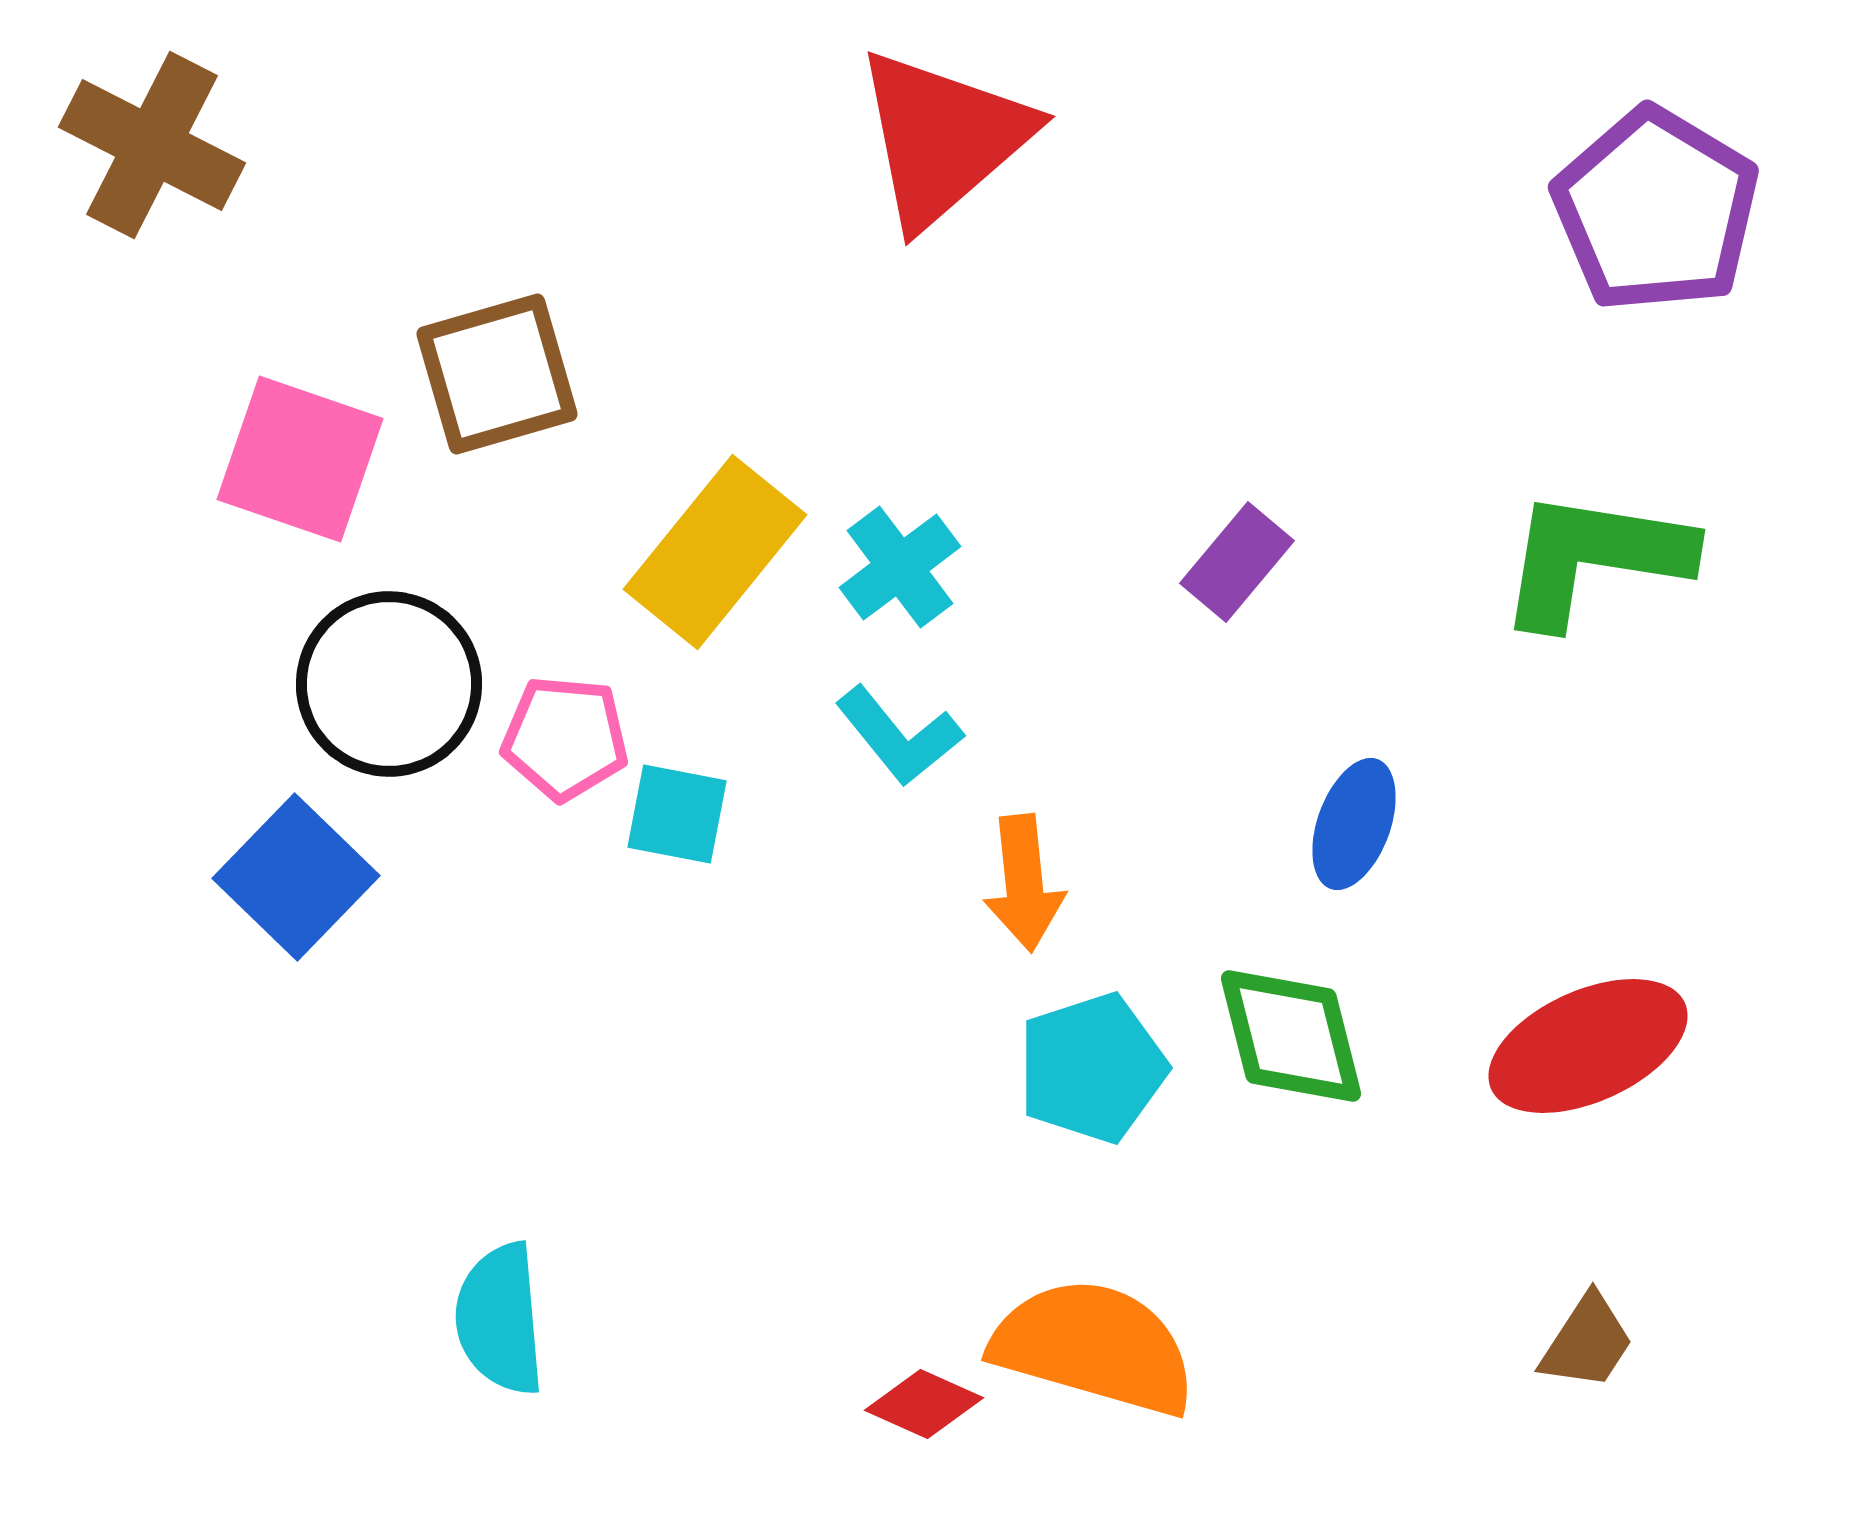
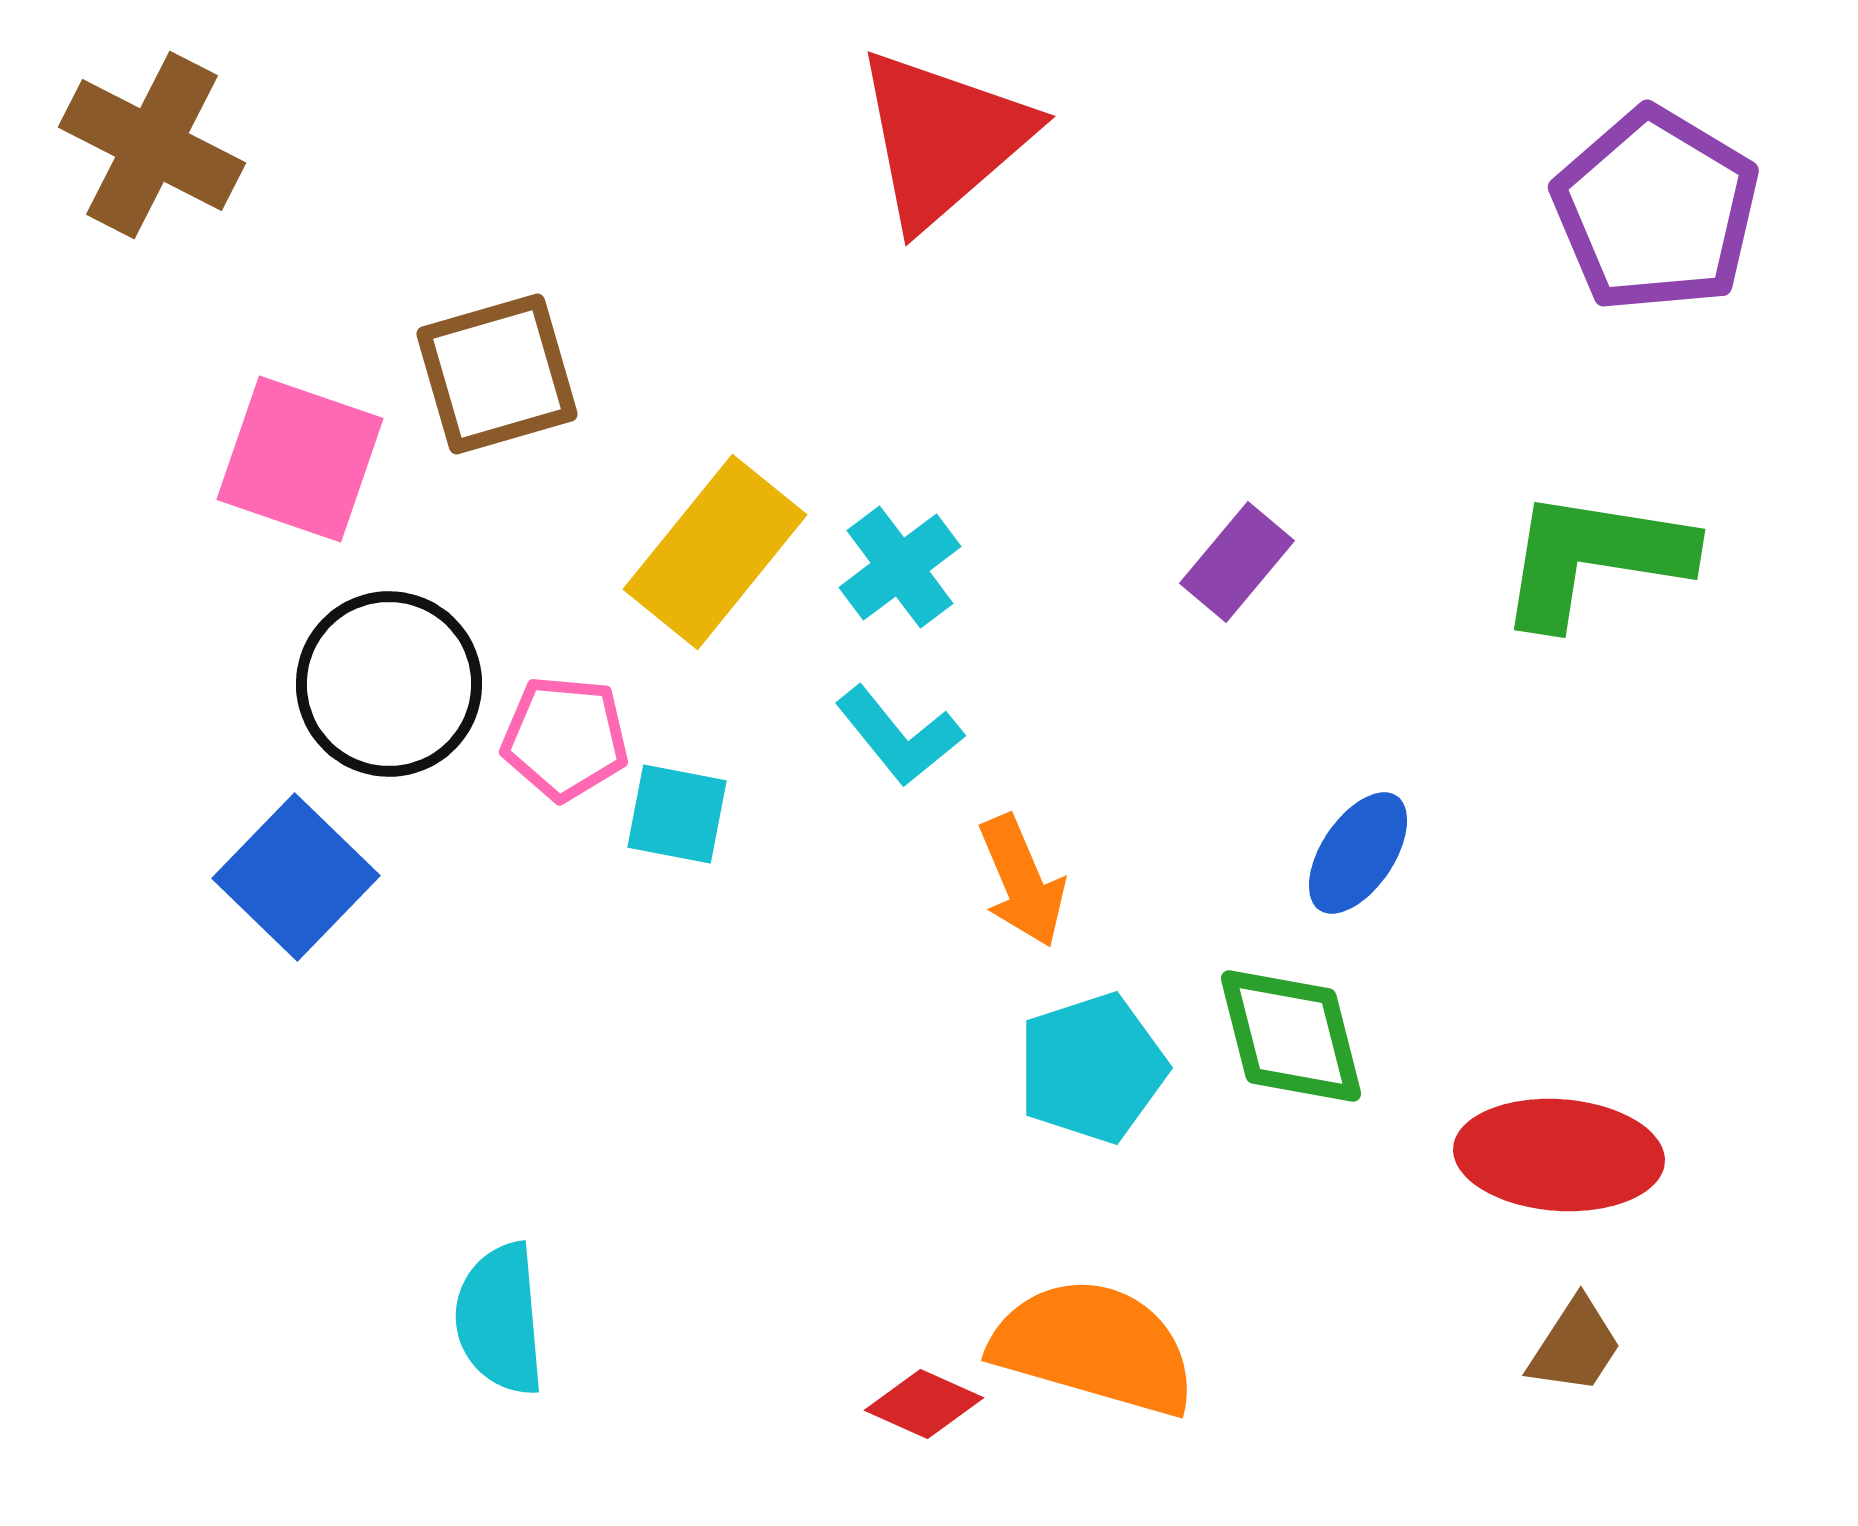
blue ellipse: moved 4 px right, 29 px down; rotated 14 degrees clockwise
orange arrow: moved 2 px left, 2 px up; rotated 17 degrees counterclockwise
red ellipse: moved 29 px left, 109 px down; rotated 28 degrees clockwise
brown trapezoid: moved 12 px left, 4 px down
